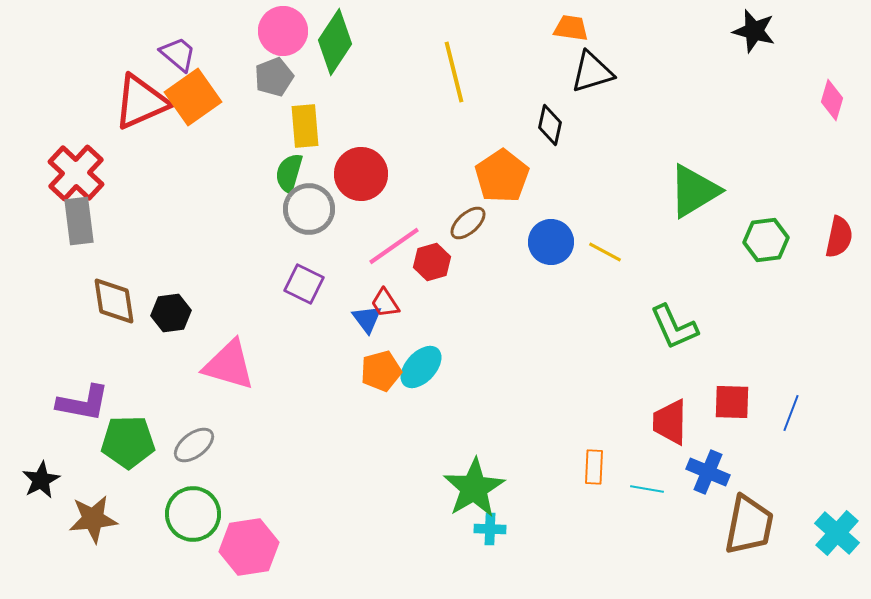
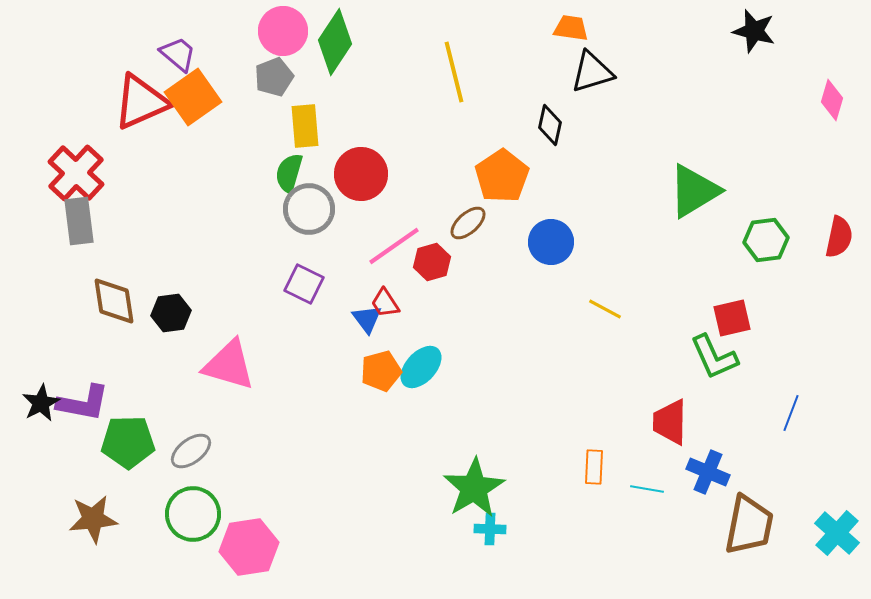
yellow line at (605, 252): moved 57 px down
green L-shape at (674, 327): moved 40 px right, 30 px down
red square at (732, 402): moved 84 px up; rotated 15 degrees counterclockwise
gray ellipse at (194, 445): moved 3 px left, 6 px down
black star at (41, 480): moved 77 px up
